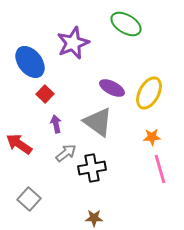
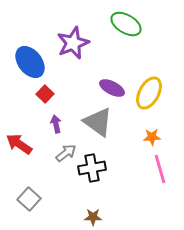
brown star: moved 1 px left, 1 px up
